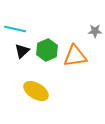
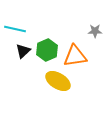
black triangle: moved 1 px right
yellow ellipse: moved 22 px right, 10 px up
